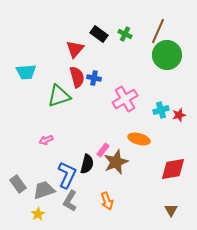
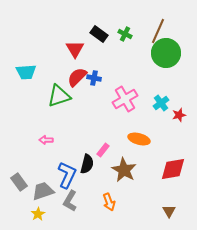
red triangle: rotated 12 degrees counterclockwise
green circle: moved 1 px left, 2 px up
red semicircle: rotated 120 degrees counterclockwise
cyan cross: moved 7 px up; rotated 21 degrees counterclockwise
pink arrow: rotated 24 degrees clockwise
brown star: moved 8 px right, 8 px down; rotated 20 degrees counterclockwise
gray rectangle: moved 1 px right, 2 px up
gray trapezoid: moved 1 px left, 1 px down
orange arrow: moved 2 px right, 1 px down
brown triangle: moved 2 px left, 1 px down
